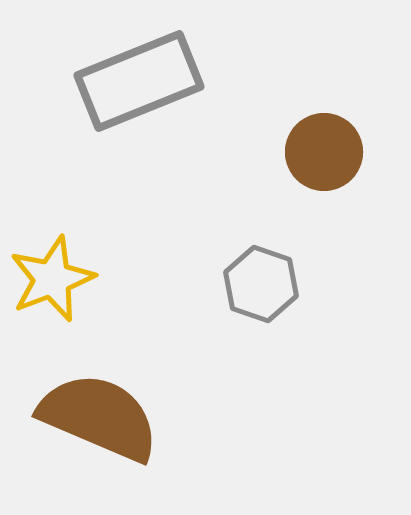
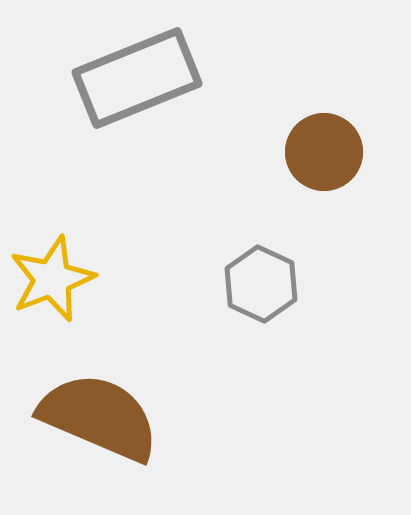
gray rectangle: moved 2 px left, 3 px up
gray hexagon: rotated 6 degrees clockwise
